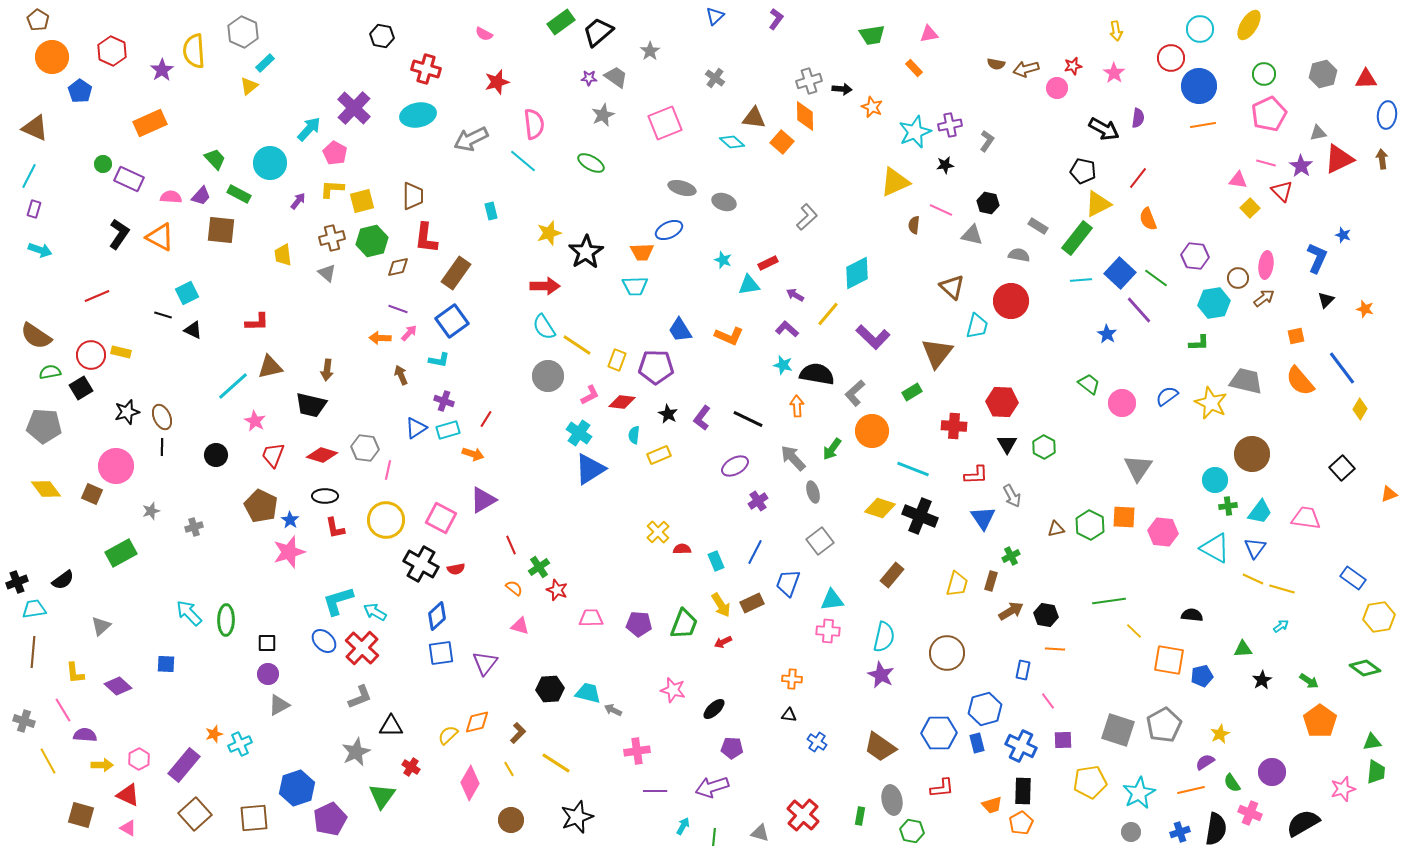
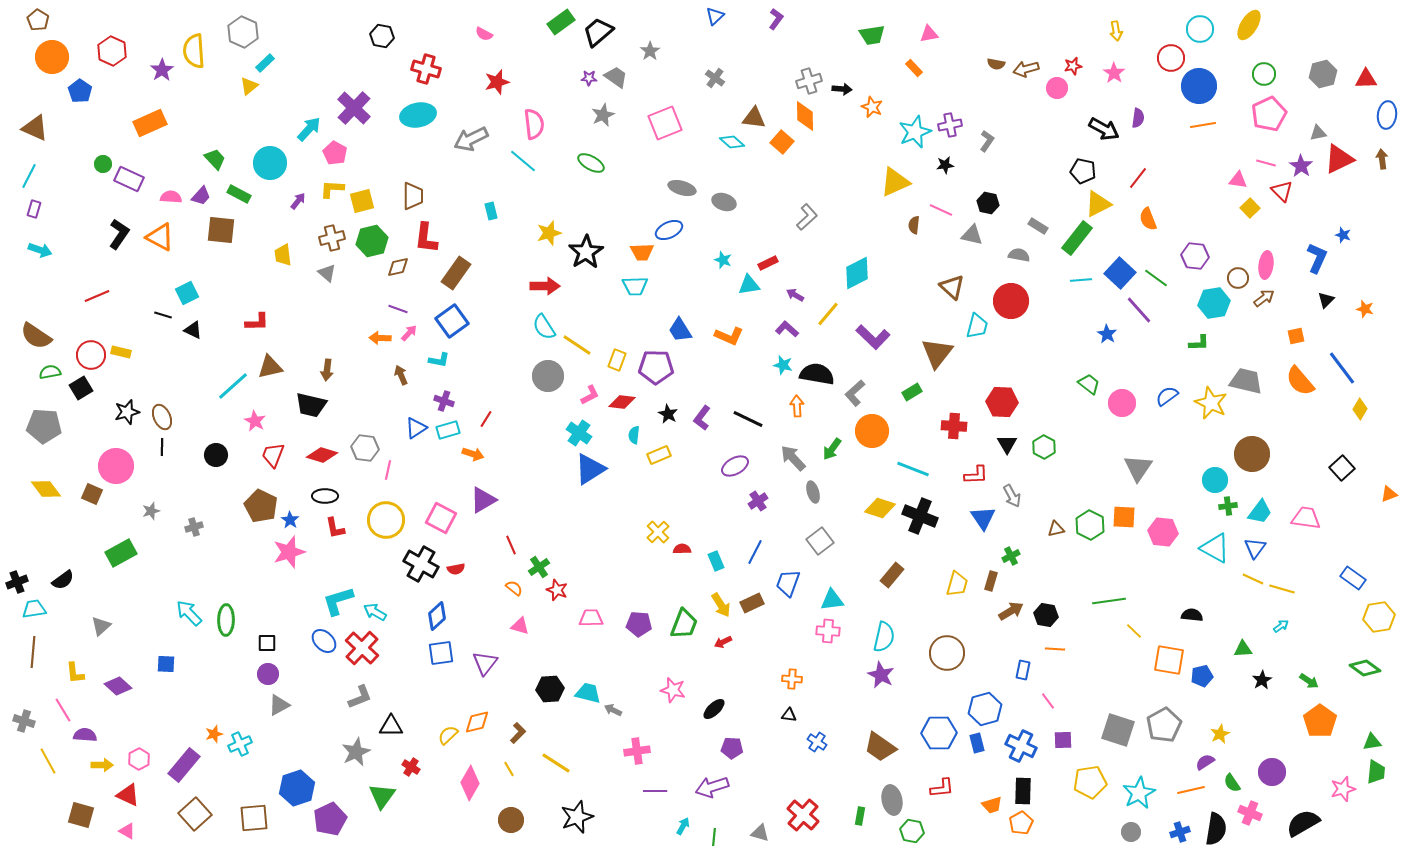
pink triangle at (128, 828): moved 1 px left, 3 px down
